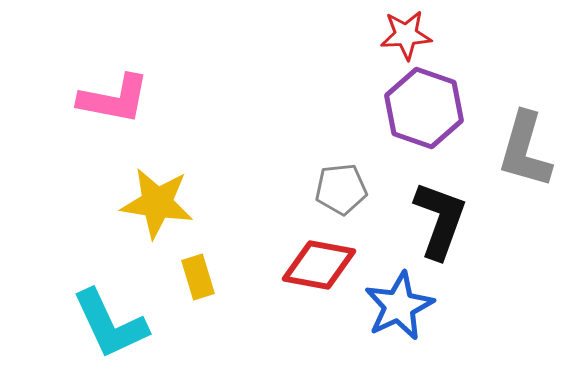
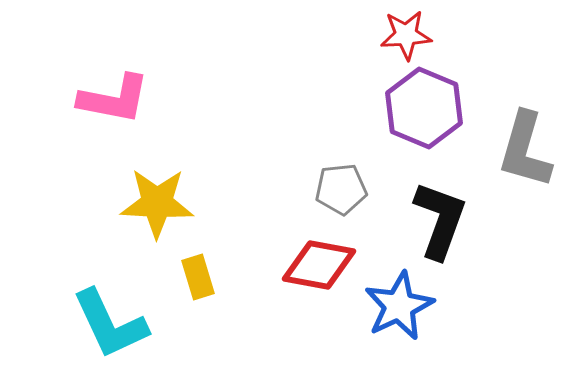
purple hexagon: rotated 4 degrees clockwise
yellow star: rotated 6 degrees counterclockwise
